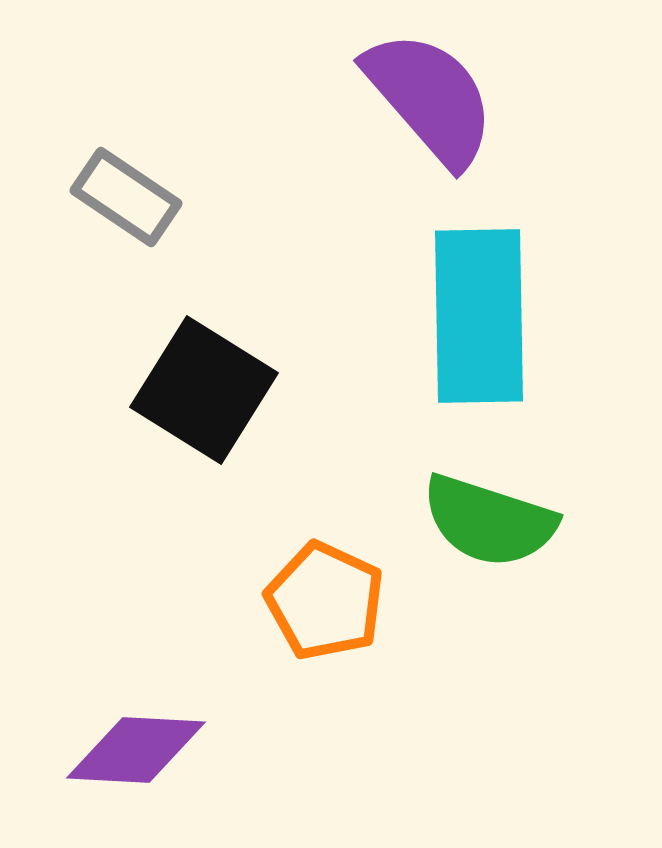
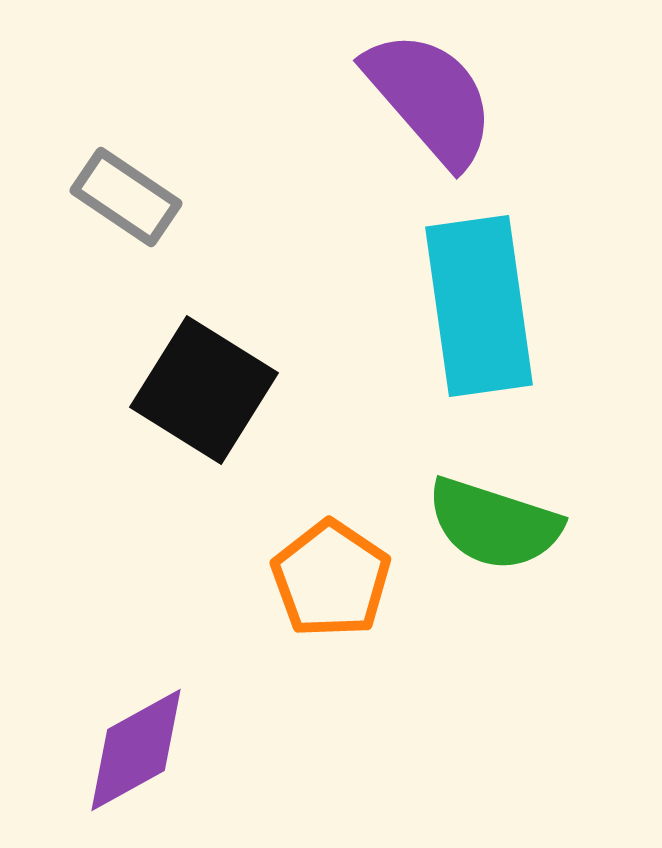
cyan rectangle: moved 10 px up; rotated 7 degrees counterclockwise
green semicircle: moved 5 px right, 3 px down
orange pentagon: moved 6 px right, 22 px up; rotated 9 degrees clockwise
purple diamond: rotated 32 degrees counterclockwise
